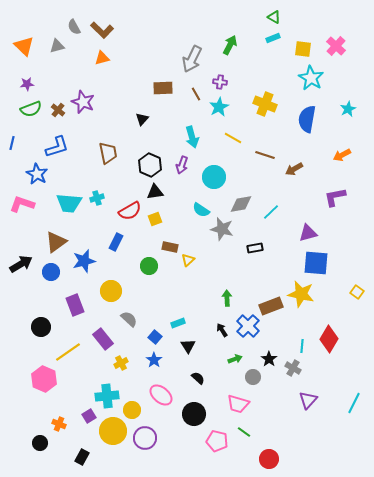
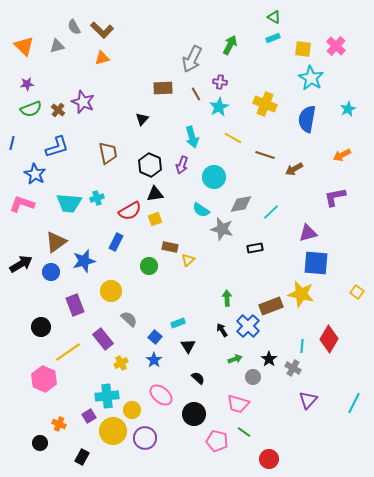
blue star at (37, 174): moved 2 px left
black triangle at (155, 192): moved 2 px down
